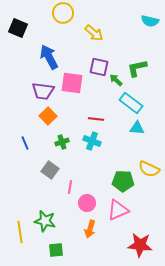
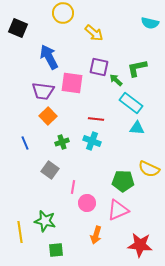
cyan semicircle: moved 2 px down
pink line: moved 3 px right
orange arrow: moved 6 px right, 6 px down
